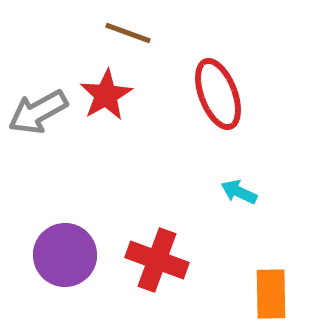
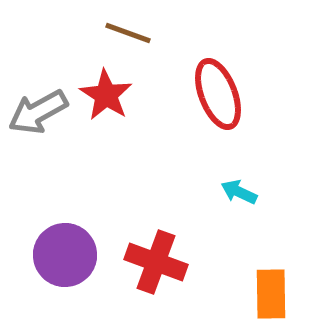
red star: rotated 10 degrees counterclockwise
red cross: moved 1 px left, 2 px down
